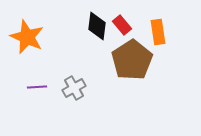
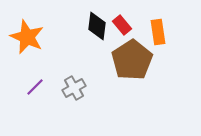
purple line: moved 2 px left; rotated 42 degrees counterclockwise
